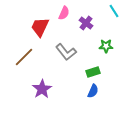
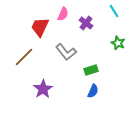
pink semicircle: moved 1 px left, 1 px down
green star: moved 12 px right, 3 px up; rotated 24 degrees clockwise
green rectangle: moved 2 px left, 2 px up
purple star: moved 1 px right
